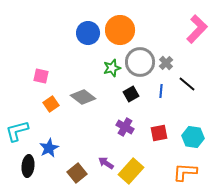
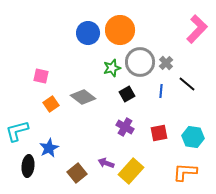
black square: moved 4 px left
purple arrow: rotated 14 degrees counterclockwise
